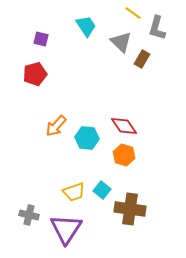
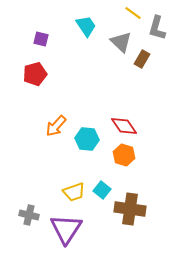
cyan hexagon: moved 1 px down
